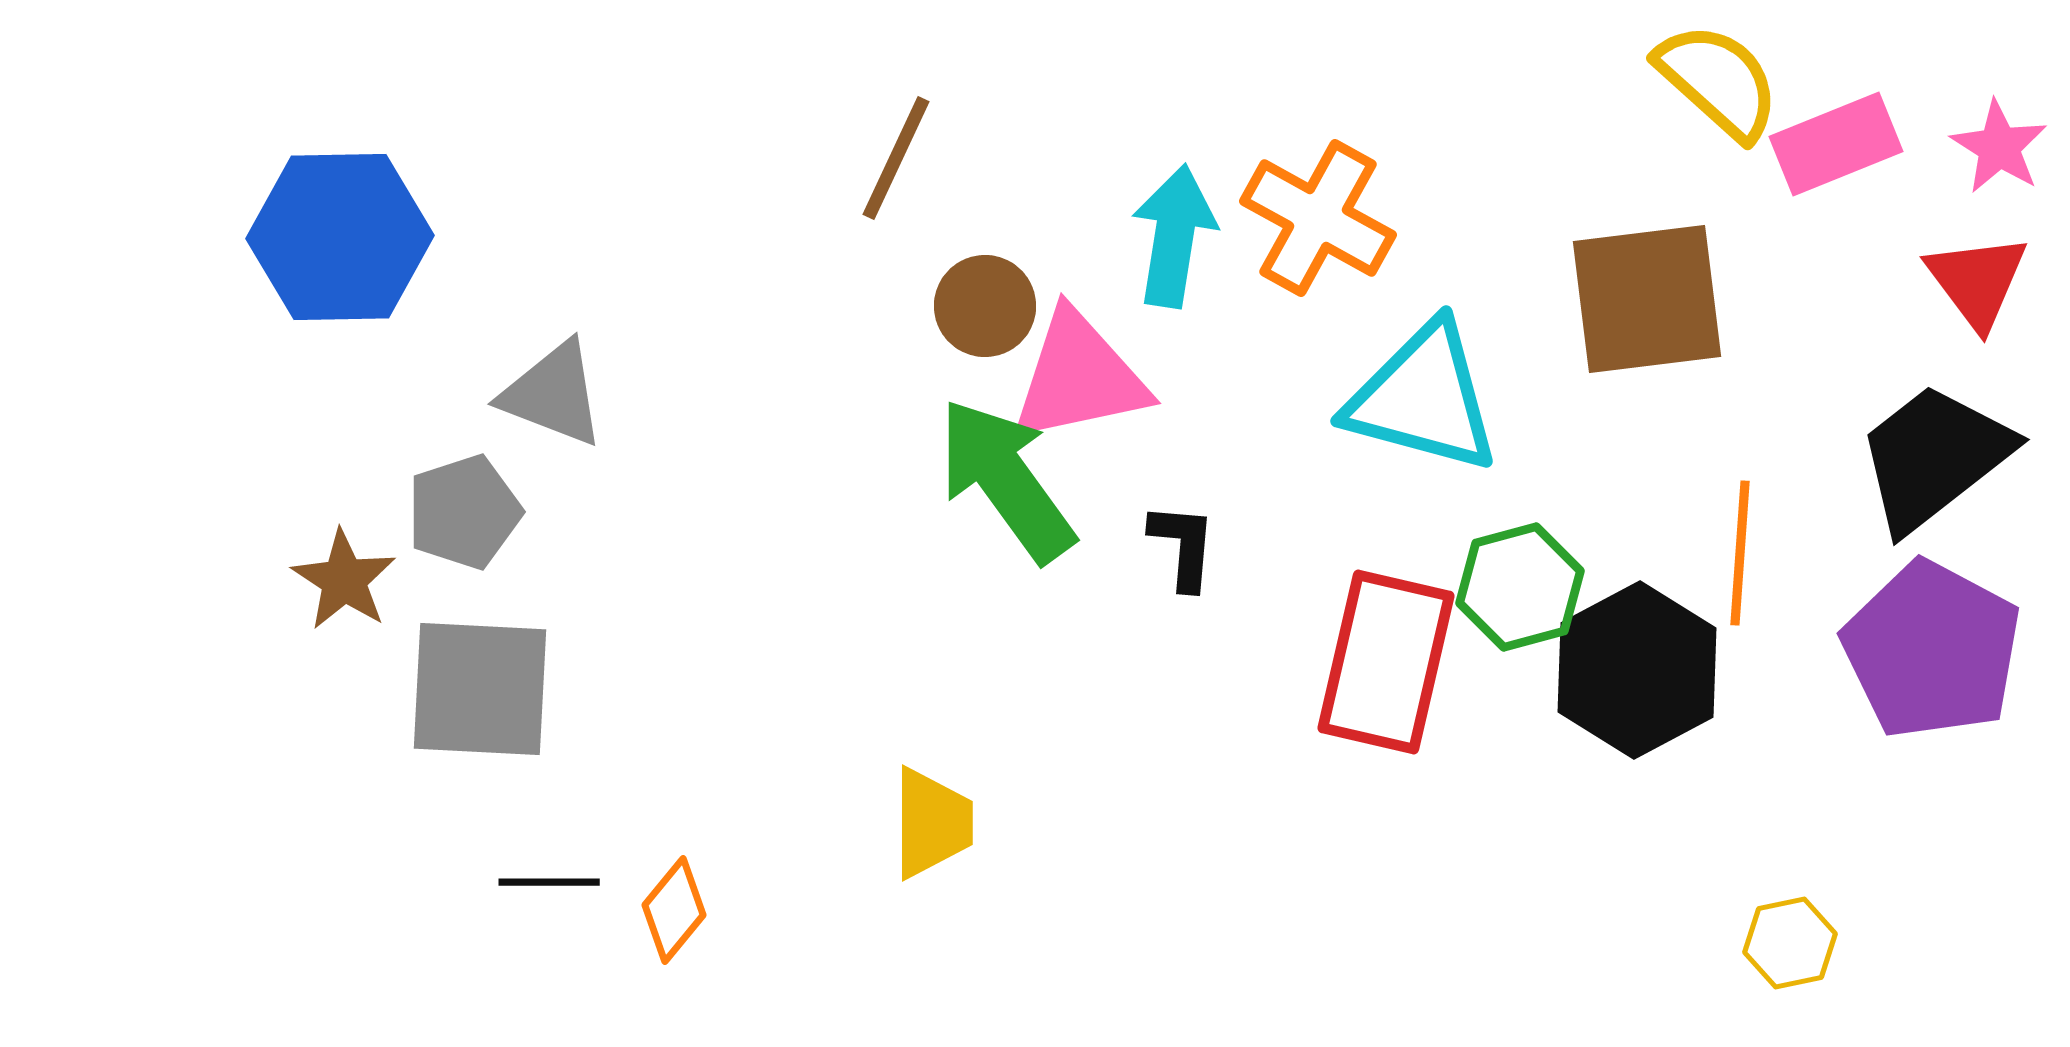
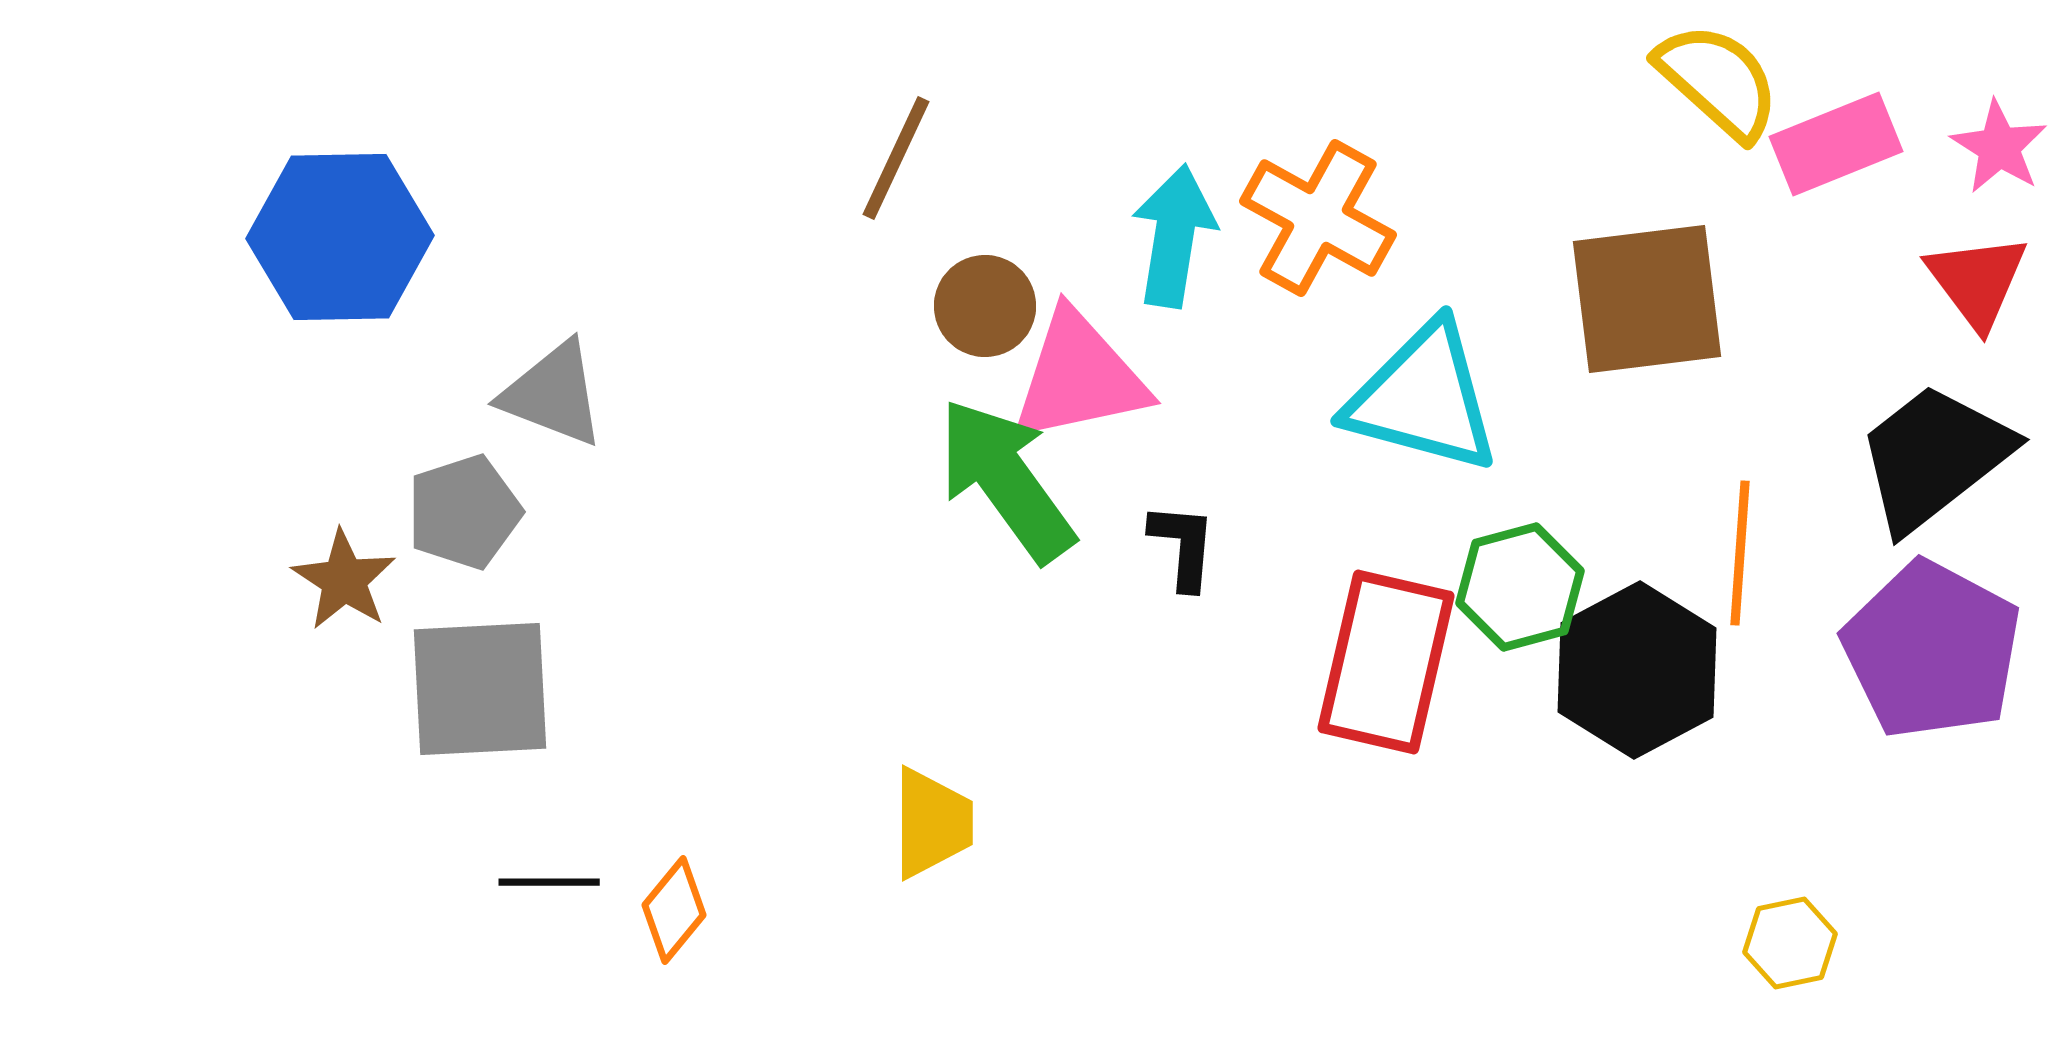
gray square: rotated 6 degrees counterclockwise
